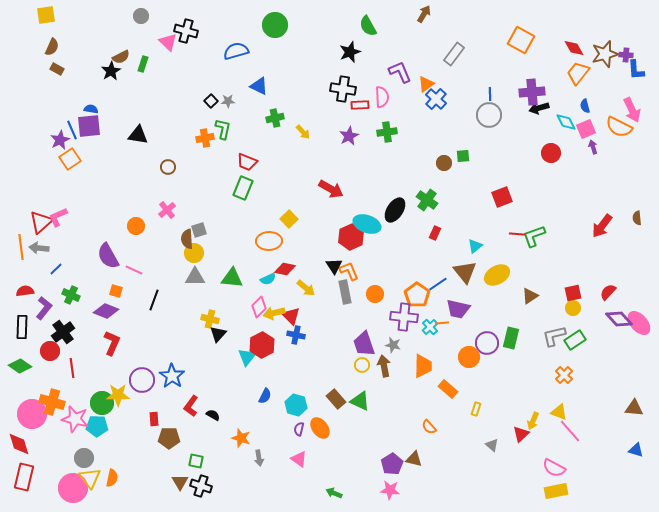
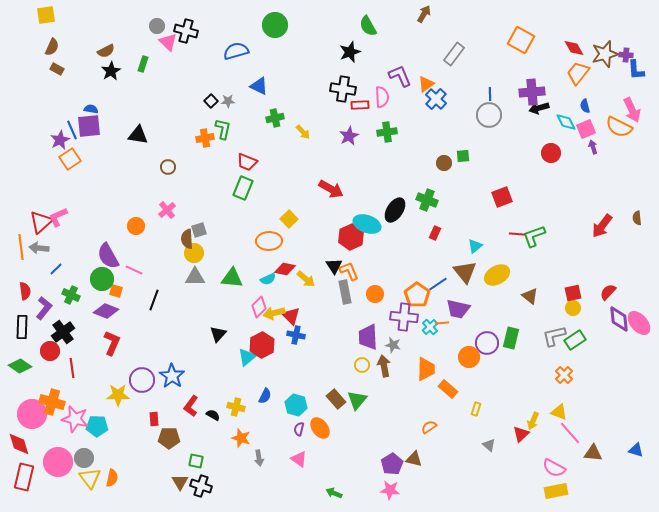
gray circle at (141, 16): moved 16 px right, 10 px down
brown semicircle at (121, 57): moved 15 px left, 6 px up
purple L-shape at (400, 72): moved 4 px down
green cross at (427, 200): rotated 15 degrees counterclockwise
yellow arrow at (306, 288): moved 9 px up
red semicircle at (25, 291): rotated 90 degrees clockwise
brown triangle at (530, 296): rotated 48 degrees counterclockwise
yellow cross at (210, 319): moved 26 px right, 88 px down
purple diamond at (619, 319): rotated 36 degrees clockwise
purple trapezoid at (364, 344): moved 4 px right, 7 px up; rotated 16 degrees clockwise
cyan triangle at (247, 357): rotated 12 degrees clockwise
orange trapezoid at (423, 366): moved 3 px right, 3 px down
green triangle at (360, 401): moved 3 px left, 1 px up; rotated 45 degrees clockwise
green circle at (102, 403): moved 124 px up
brown triangle at (634, 408): moved 41 px left, 45 px down
orange semicircle at (429, 427): rotated 98 degrees clockwise
pink line at (570, 431): moved 2 px down
gray triangle at (492, 445): moved 3 px left
pink circle at (73, 488): moved 15 px left, 26 px up
